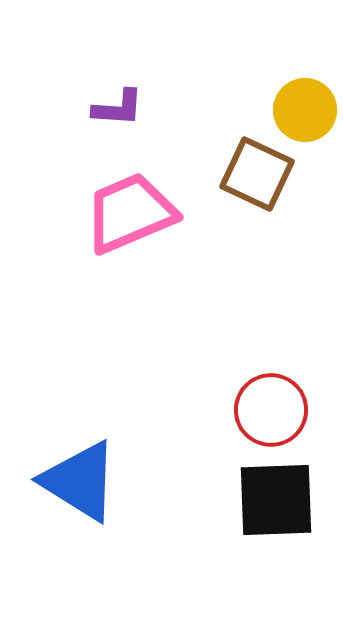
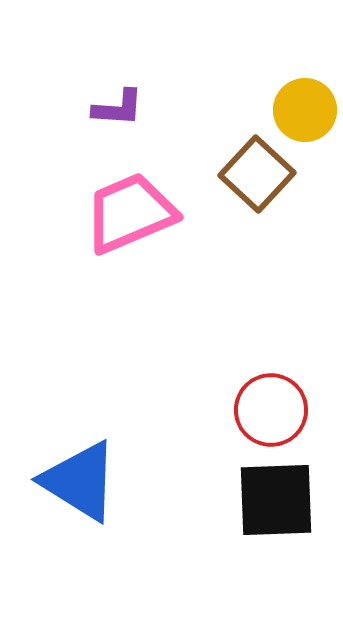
brown square: rotated 18 degrees clockwise
